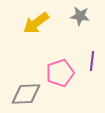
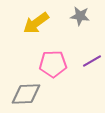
purple line: rotated 54 degrees clockwise
pink pentagon: moved 7 px left, 9 px up; rotated 16 degrees clockwise
